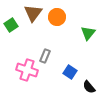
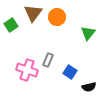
gray rectangle: moved 3 px right, 4 px down
black semicircle: rotated 64 degrees counterclockwise
